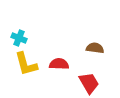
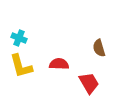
brown semicircle: moved 4 px right; rotated 114 degrees counterclockwise
yellow L-shape: moved 5 px left, 2 px down
